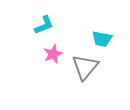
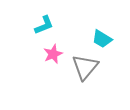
cyan trapezoid: rotated 20 degrees clockwise
